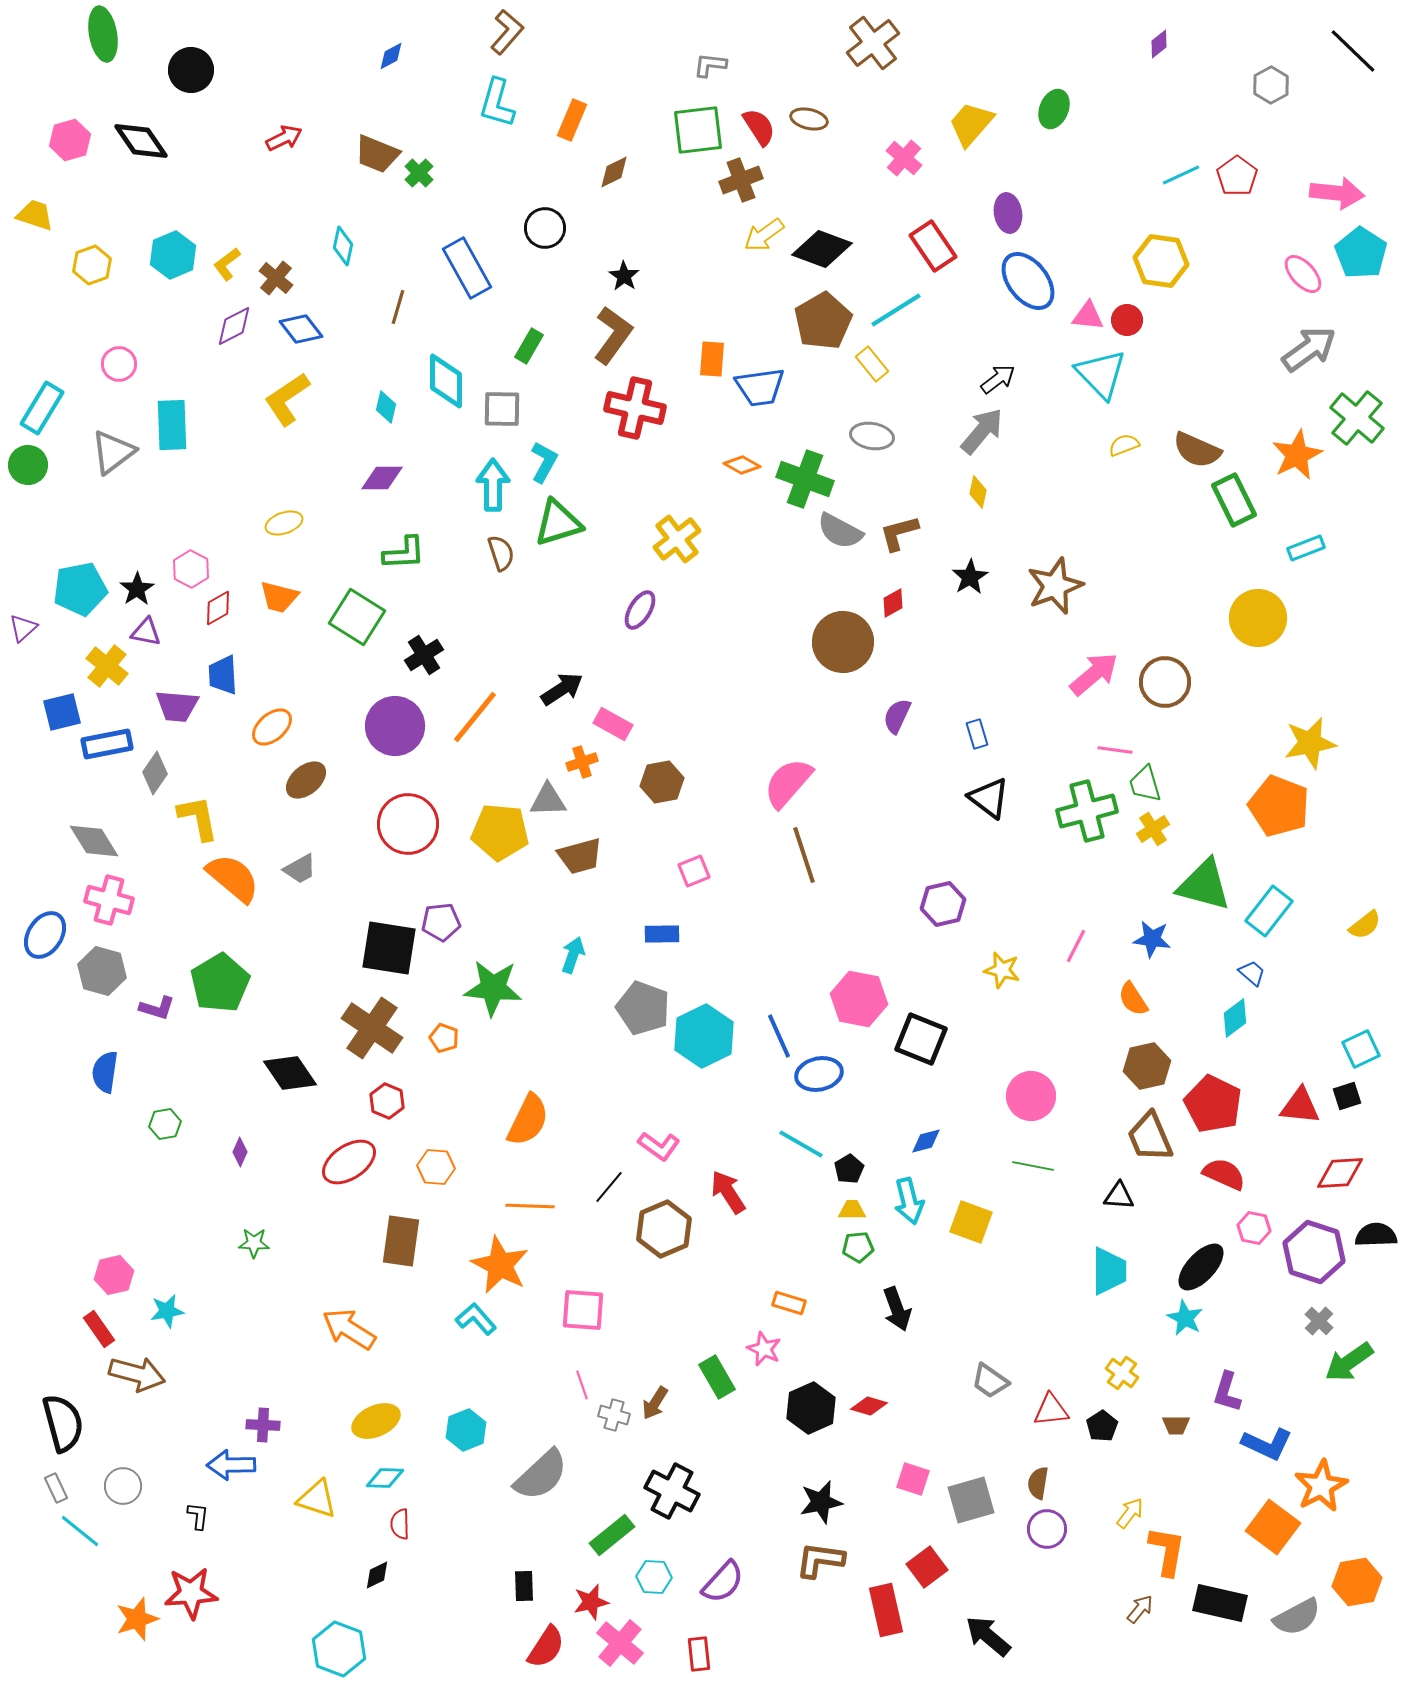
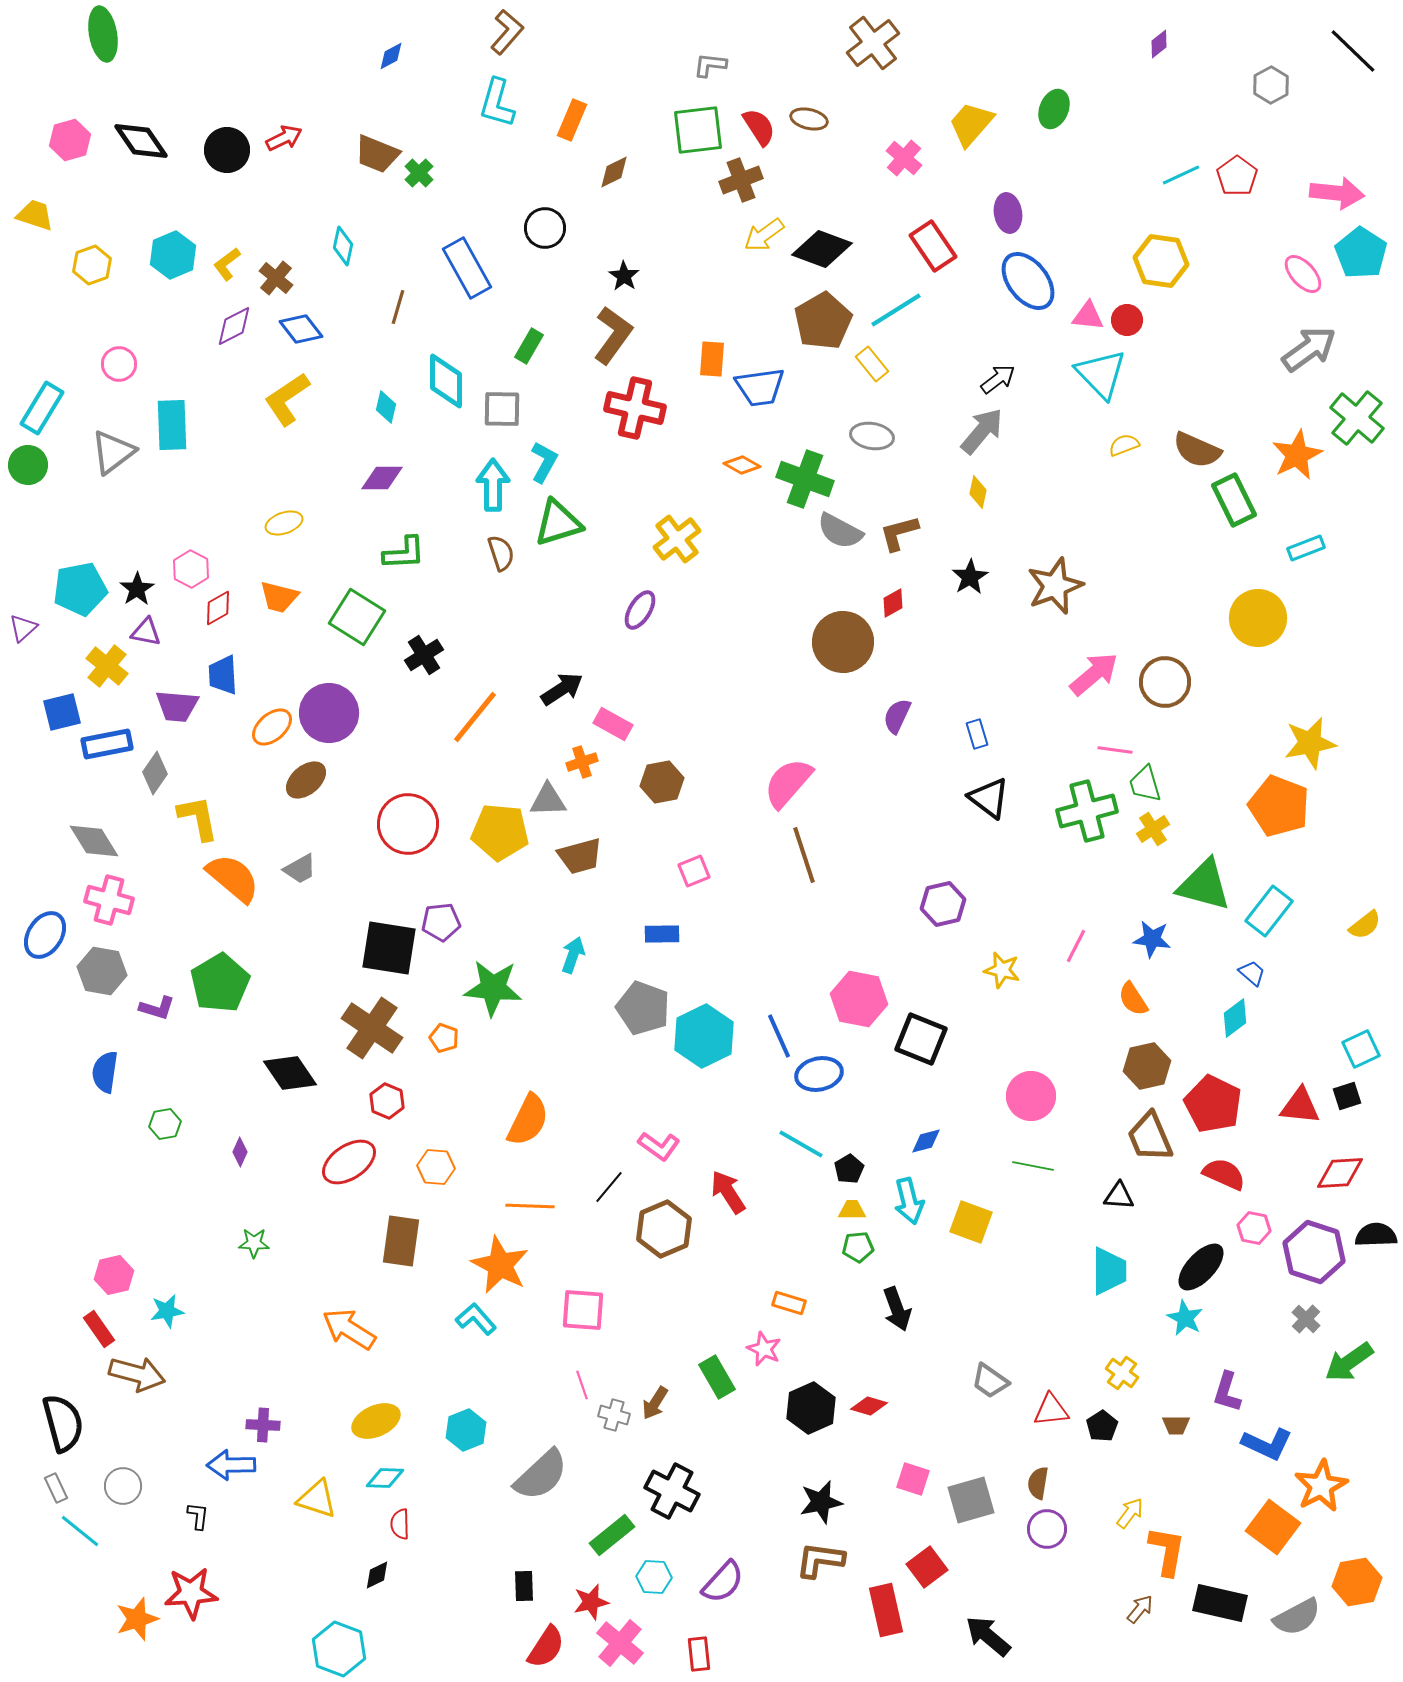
black circle at (191, 70): moved 36 px right, 80 px down
purple circle at (395, 726): moved 66 px left, 13 px up
gray hexagon at (102, 971): rotated 6 degrees counterclockwise
gray cross at (1319, 1321): moved 13 px left, 2 px up
